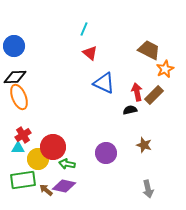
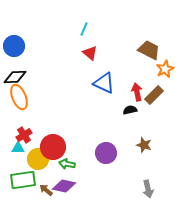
red cross: moved 1 px right
